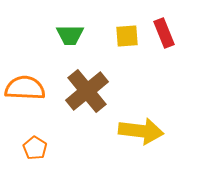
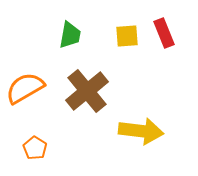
green trapezoid: rotated 80 degrees counterclockwise
orange semicircle: rotated 33 degrees counterclockwise
